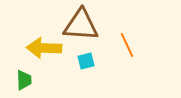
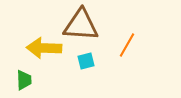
orange line: rotated 55 degrees clockwise
